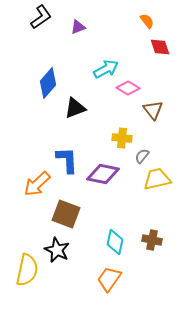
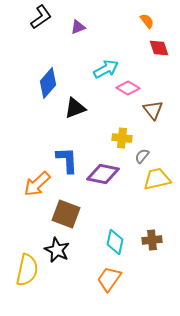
red diamond: moved 1 px left, 1 px down
brown cross: rotated 18 degrees counterclockwise
